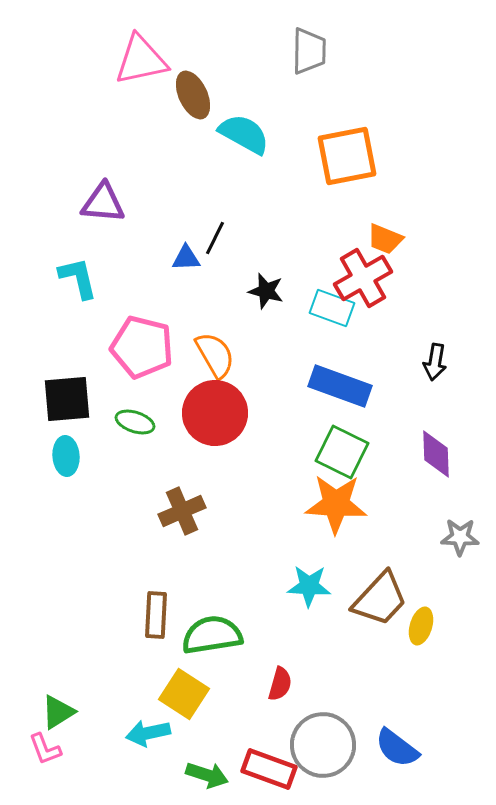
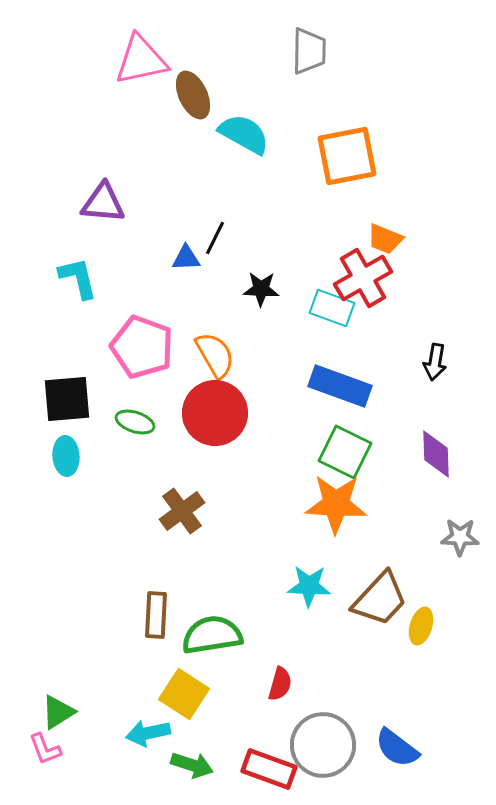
black star: moved 5 px left, 2 px up; rotated 12 degrees counterclockwise
pink pentagon: rotated 6 degrees clockwise
green square: moved 3 px right
brown cross: rotated 12 degrees counterclockwise
green arrow: moved 15 px left, 10 px up
